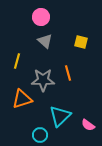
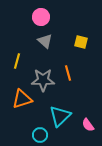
pink semicircle: rotated 16 degrees clockwise
